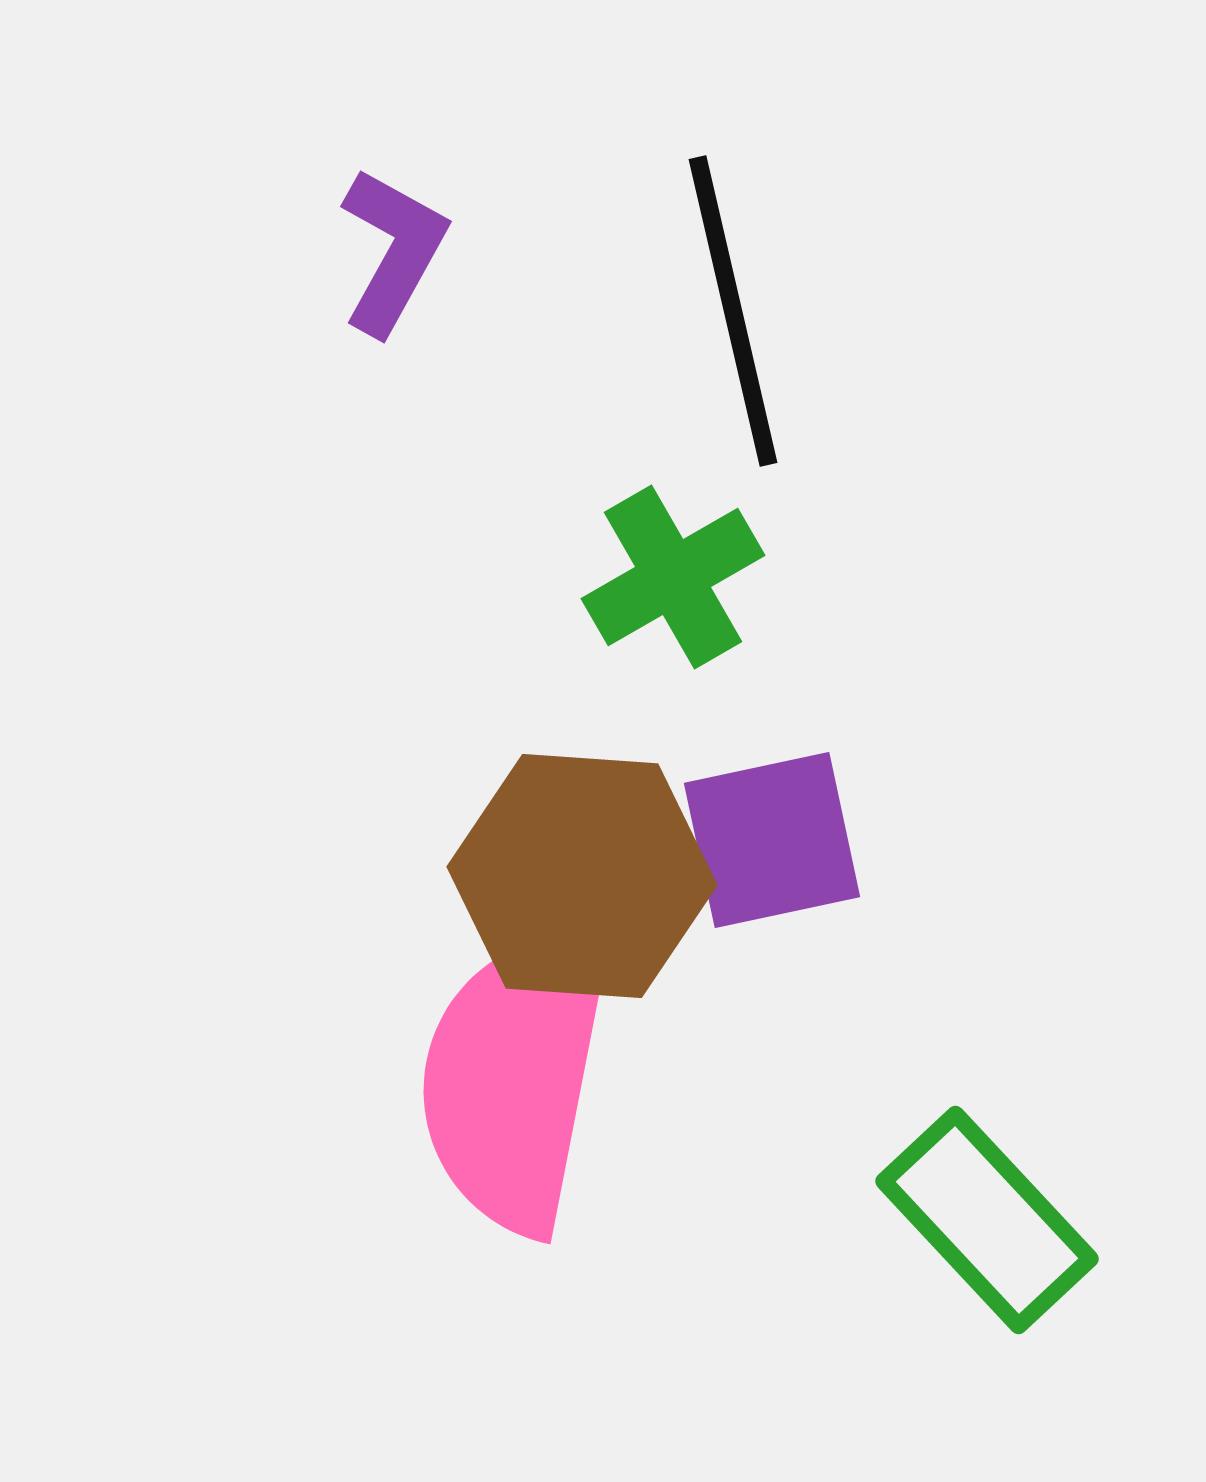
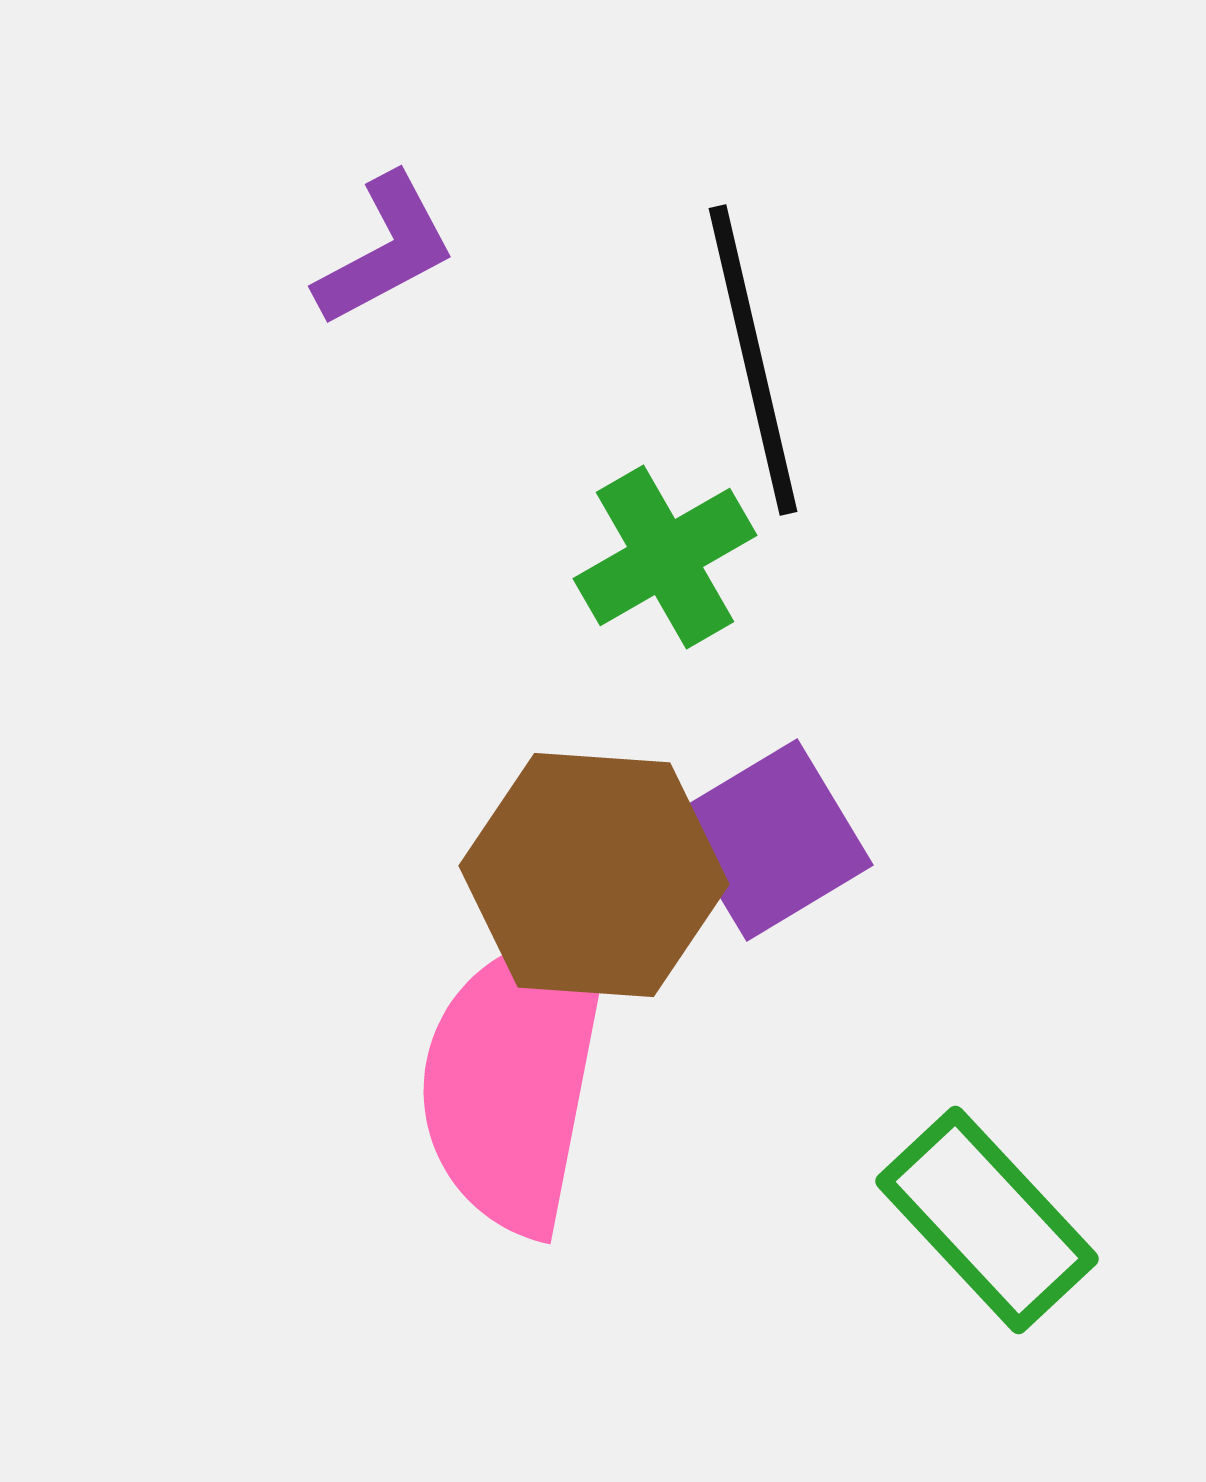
purple L-shape: moved 8 px left, 1 px up; rotated 33 degrees clockwise
black line: moved 20 px right, 49 px down
green cross: moved 8 px left, 20 px up
purple square: rotated 19 degrees counterclockwise
brown hexagon: moved 12 px right, 1 px up
